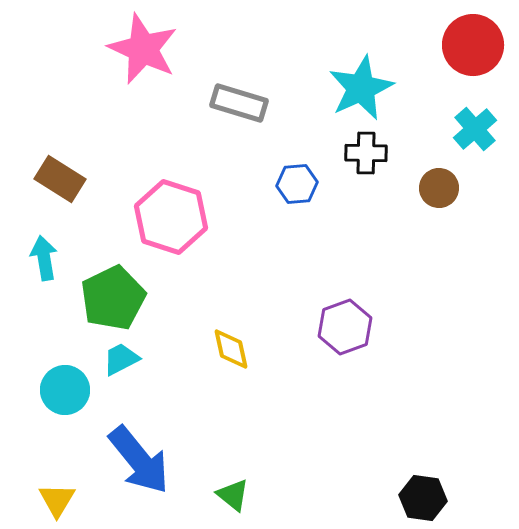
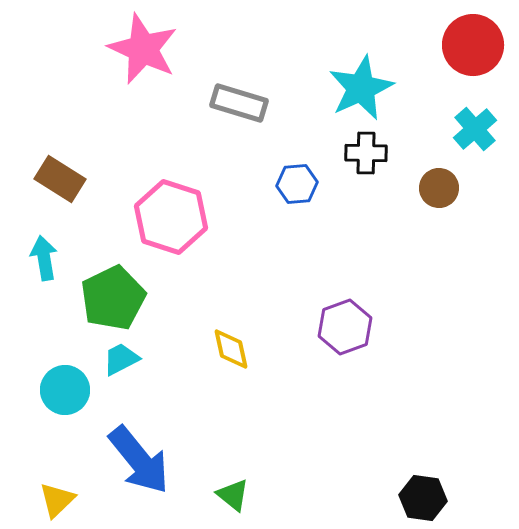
yellow triangle: rotated 15 degrees clockwise
